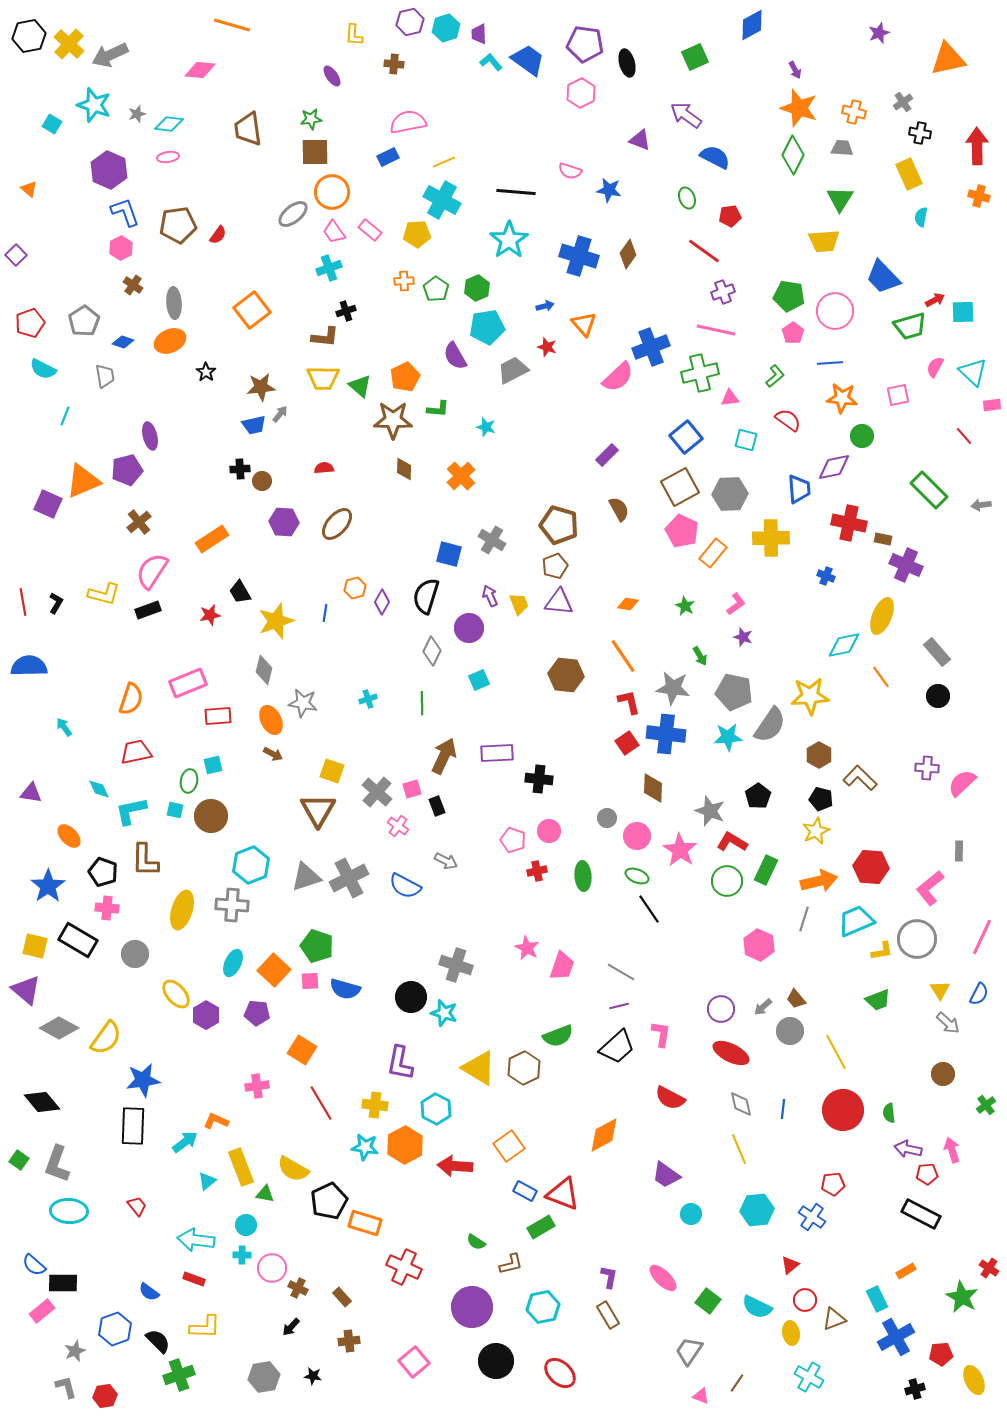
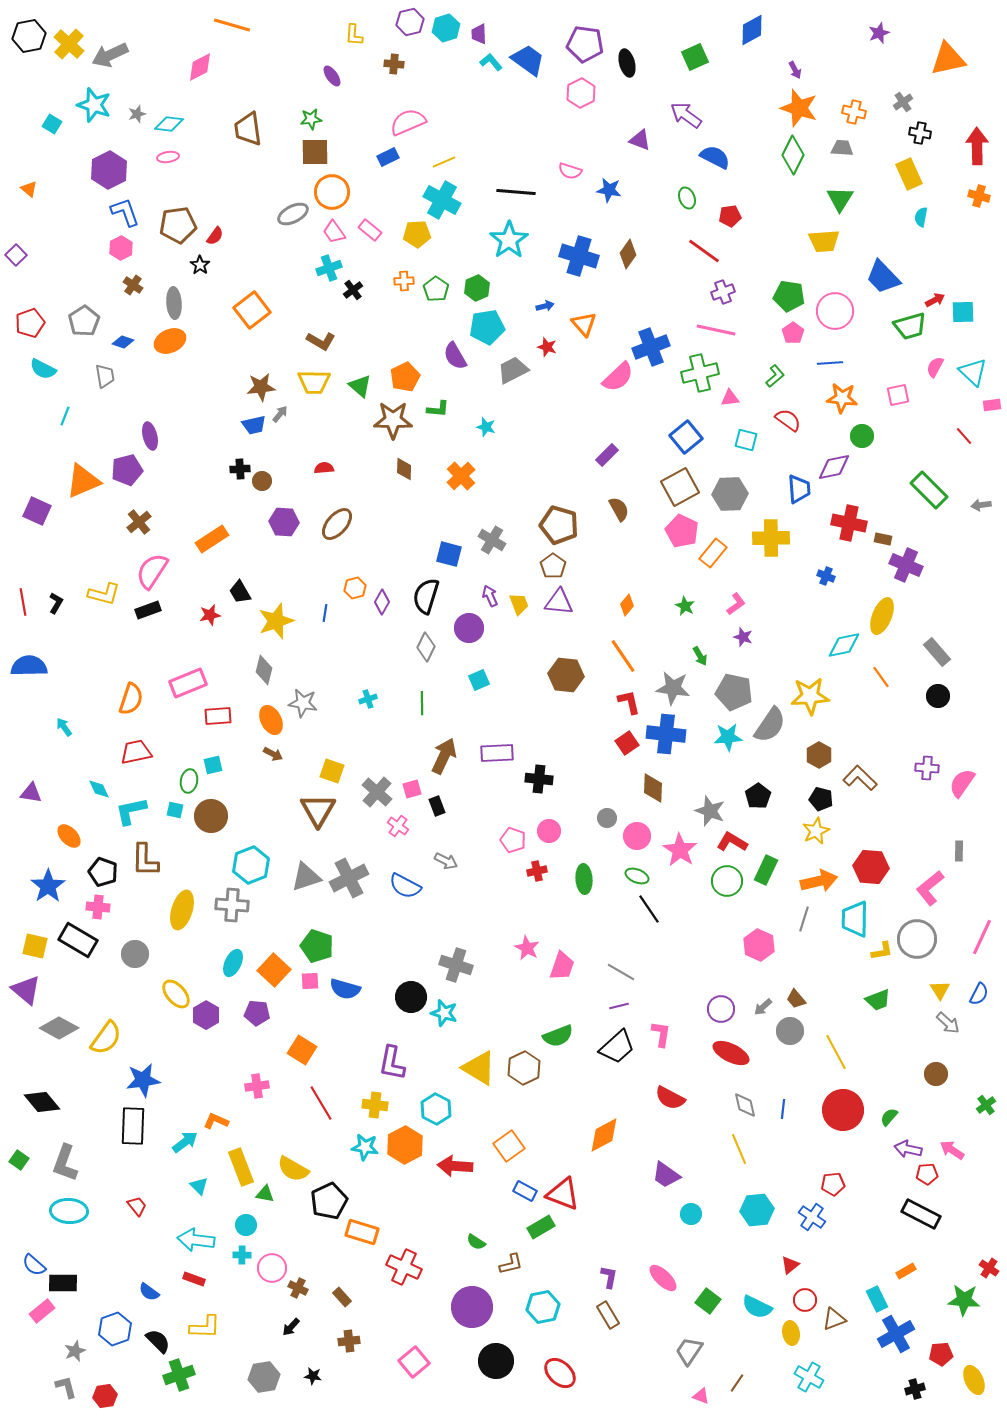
blue diamond at (752, 25): moved 5 px down
pink diamond at (200, 70): moved 3 px up; rotated 32 degrees counterclockwise
pink semicircle at (408, 122): rotated 12 degrees counterclockwise
purple hexagon at (109, 170): rotated 9 degrees clockwise
gray ellipse at (293, 214): rotated 12 degrees clockwise
red semicircle at (218, 235): moved 3 px left, 1 px down
black cross at (346, 311): moved 7 px right, 21 px up; rotated 18 degrees counterclockwise
brown L-shape at (325, 337): moved 4 px left, 4 px down; rotated 24 degrees clockwise
black star at (206, 372): moved 6 px left, 107 px up
yellow trapezoid at (323, 378): moved 9 px left, 4 px down
purple square at (48, 504): moved 11 px left, 7 px down
brown pentagon at (555, 566): moved 2 px left; rotated 15 degrees counterclockwise
orange diamond at (628, 604): moved 1 px left, 1 px down; rotated 60 degrees counterclockwise
gray diamond at (432, 651): moved 6 px left, 4 px up
pink semicircle at (962, 783): rotated 12 degrees counterclockwise
green ellipse at (583, 876): moved 1 px right, 3 px down
pink cross at (107, 908): moved 9 px left, 1 px up
cyan trapezoid at (856, 921): moved 1 px left, 2 px up; rotated 66 degrees counterclockwise
purple L-shape at (400, 1063): moved 8 px left
brown circle at (943, 1074): moved 7 px left
gray diamond at (741, 1104): moved 4 px right, 1 px down
green semicircle at (889, 1113): moved 4 px down; rotated 48 degrees clockwise
pink arrow at (952, 1150): rotated 40 degrees counterclockwise
gray L-shape at (57, 1164): moved 8 px right, 1 px up
cyan triangle at (207, 1181): moved 8 px left, 5 px down; rotated 36 degrees counterclockwise
orange rectangle at (365, 1223): moved 3 px left, 9 px down
green star at (962, 1297): moved 2 px right, 3 px down; rotated 24 degrees counterclockwise
blue cross at (896, 1337): moved 3 px up
